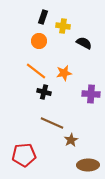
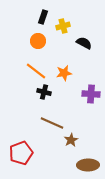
yellow cross: rotated 24 degrees counterclockwise
orange circle: moved 1 px left
red pentagon: moved 3 px left, 2 px up; rotated 15 degrees counterclockwise
